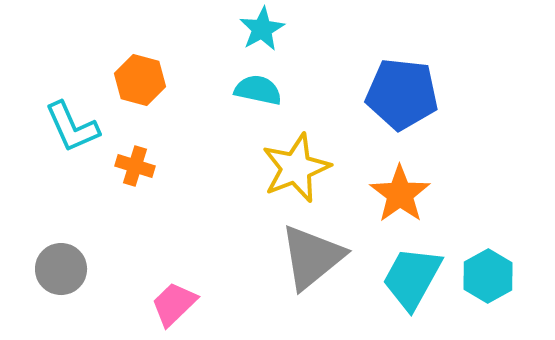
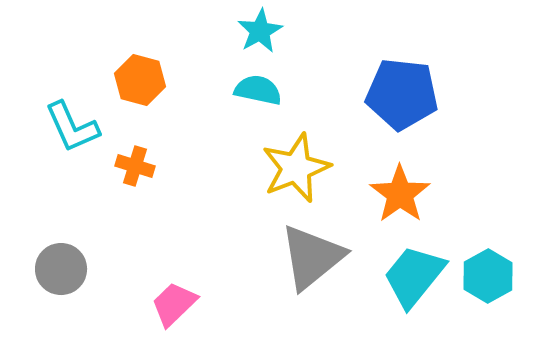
cyan star: moved 2 px left, 2 px down
cyan trapezoid: moved 2 px right, 2 px up; rotated 10 degrees clockwise
